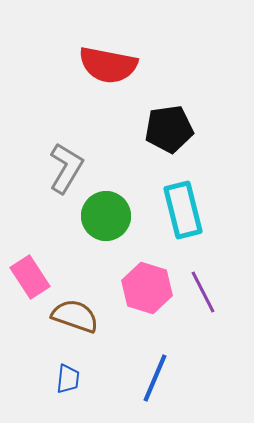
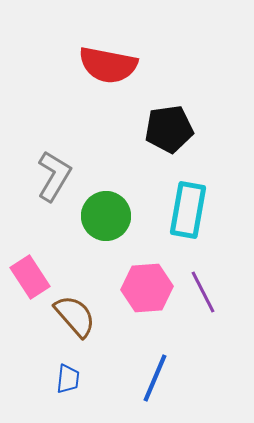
gray L-shape: moved 12 px left, 8 px down
cyan rectangle: moved 5 px right; rotated 24 degrees clockwise
pink hexagon: rotated 21 degrees counterclockwise
brown semicircle: rotated 30 degrees clockwise
